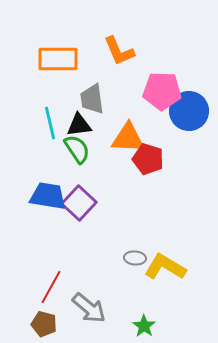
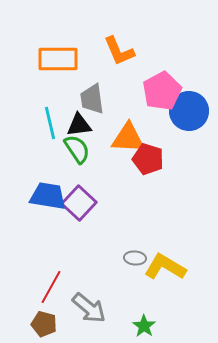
pink pentagon: rotated 30 degrees counterclockwise
